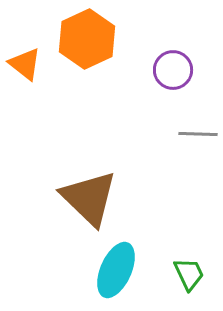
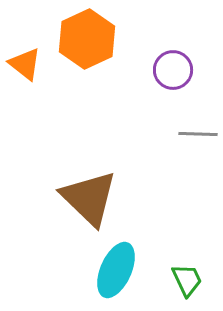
green trapezoid: moved 2 px left, 6 px down
